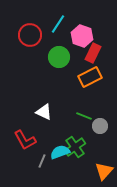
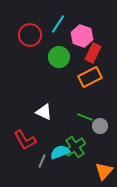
green line: moved 1 px right, 1 px down
